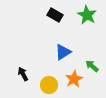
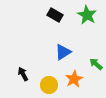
green arrow: moved 4 px right, 2 px up
